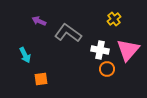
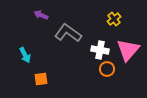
purple arrow: moved 2 px right, 6 px up
